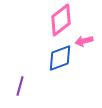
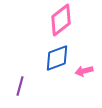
pink arrow: moved 30 px down
blue diamond: moved 3 px left
